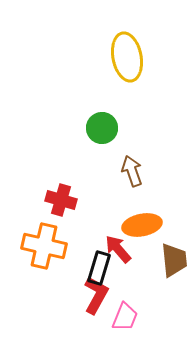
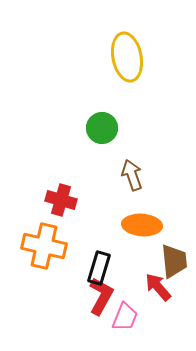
brown arrow: moved 4 px down
orange ellipse: rotated 15 degrees clockwise
red arrow: moved 40 px right, 38 px down
brown trapezoid: moved 1 px down
red L-shape: moved 5 px right, 1 px down
